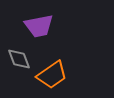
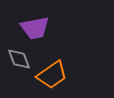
purple trapezoid: moved 4 px left, 2 px down
